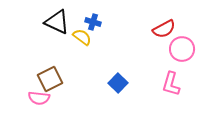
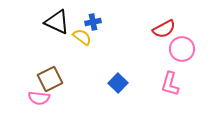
blue cross: rotated 28 degrees counterclockwise
pink L-shape: moved 1 px left
